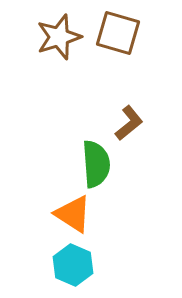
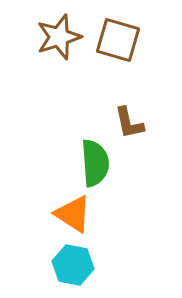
brown square: moved 7 px down
brown L-shape: rotated 117 degrees clockwise
green semicircle: moved 1 px left, 1 px up
cyan hexagon: rotated 12 degrees counterclockwise
